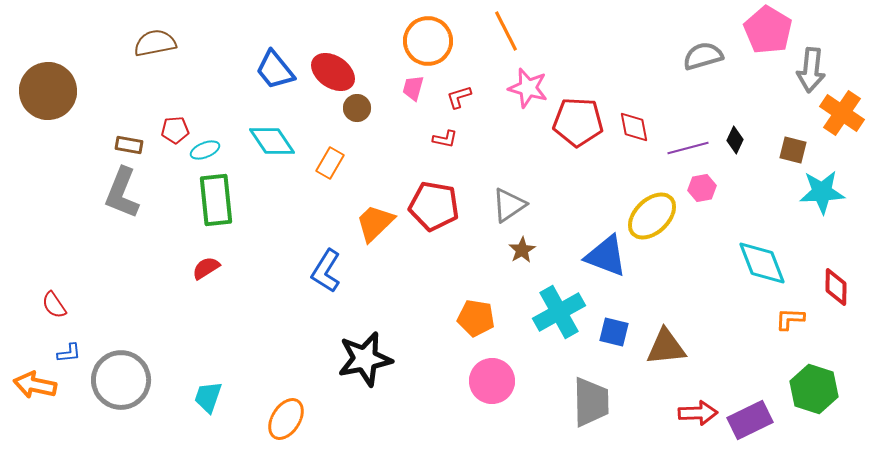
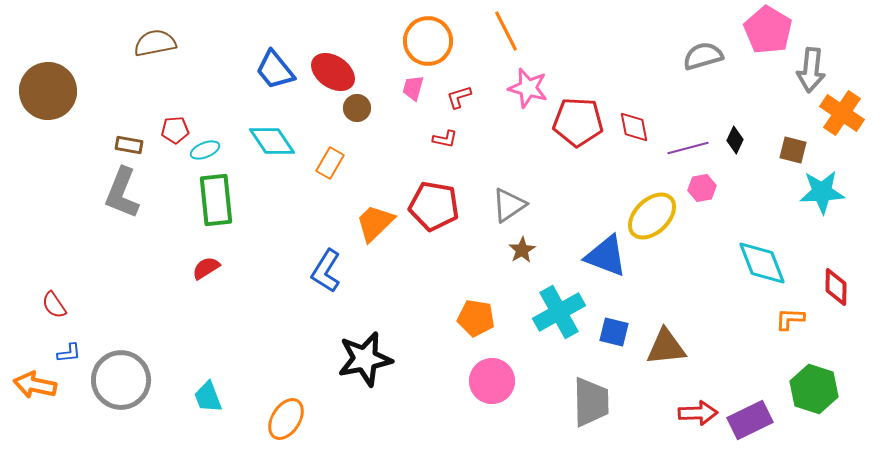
cyan trapezoid at (208, 397): rotated 40 degrees counterclockwise
